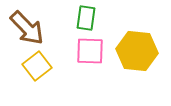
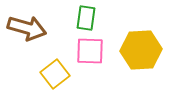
brown arrow: rotated 30 degrees counterclockwise
yellow hexagon: moved 4 px right, 1 px up; rotated 9 degrees counterclockwise
yellow square: moved 18 px right, 8 px down
